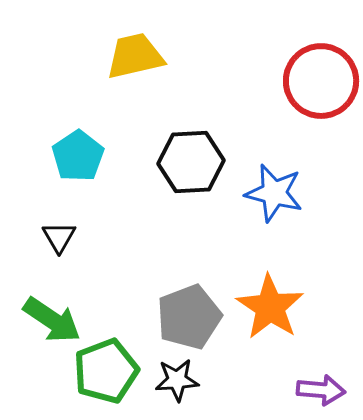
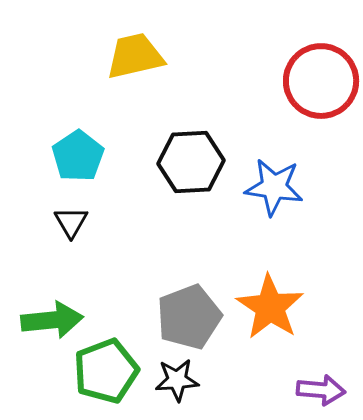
blue star: moved 6 px up; rotated 6 degrees counterclockwise
black triangle: moved 12 px right, 15 px up
green arrow: rotated 40 degrees counterclockwise
